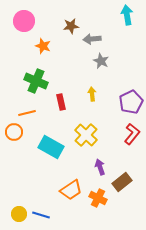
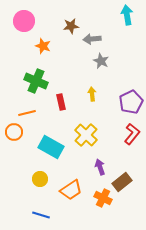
orange cross: moved 5 px right
yellow circle: moved 21 px right, 35 px up
